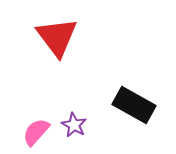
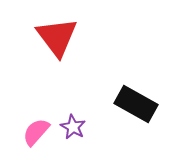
black rectangle: moved 2 px right, 1 px up
purple star: moved 1 px left, 2 px down
